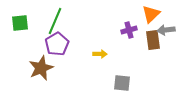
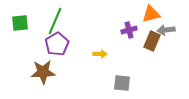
orange triangle: rotated 30 degrees clockwise
brown rectangle: moved 1 px left, 1 px down; rotated 30 degrees clockwise
brown star: moved 2 px right, 4 px down; rotated 20 degrees clockwise
